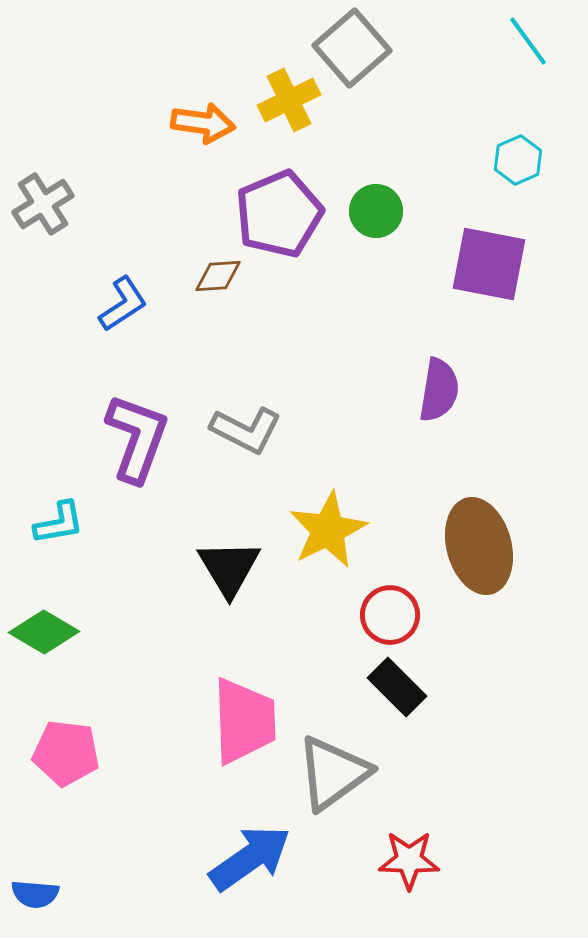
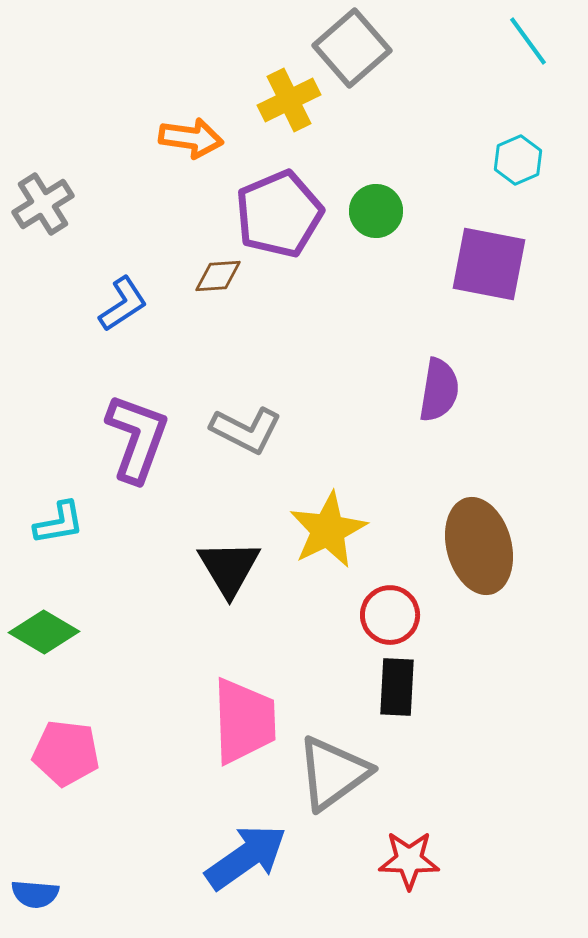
orange arrow: moved 12 px left, 15 px down
black rectangle: rotated 48 degrees clockwise
blue arrow: moved 4 px left, 1 px up
